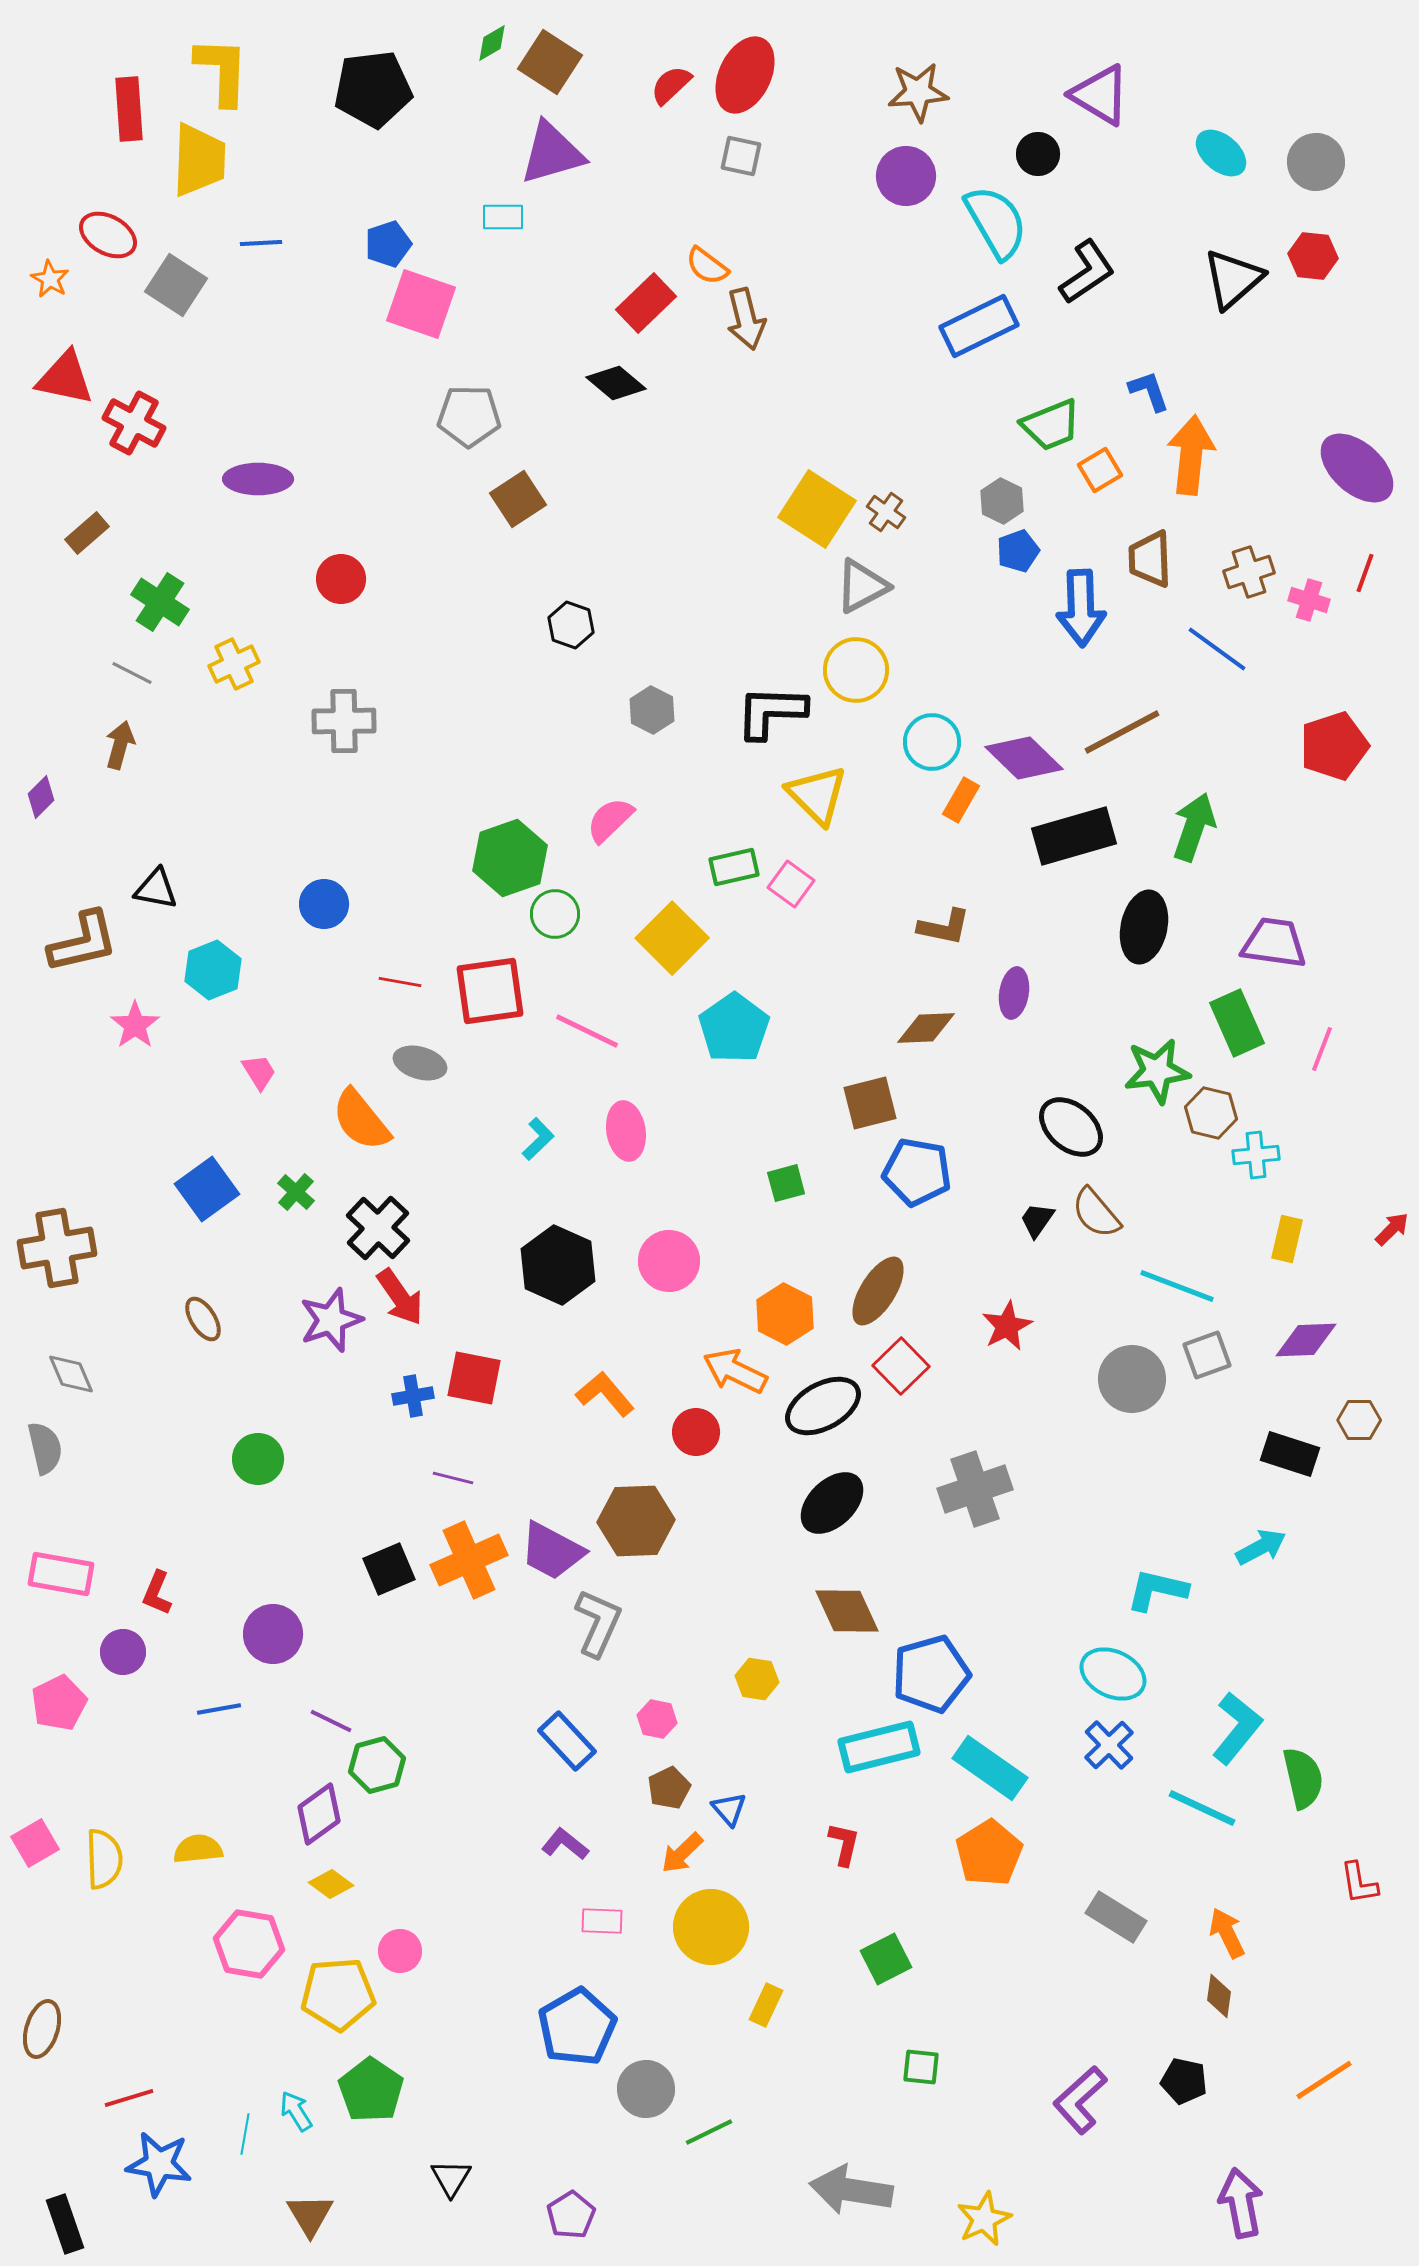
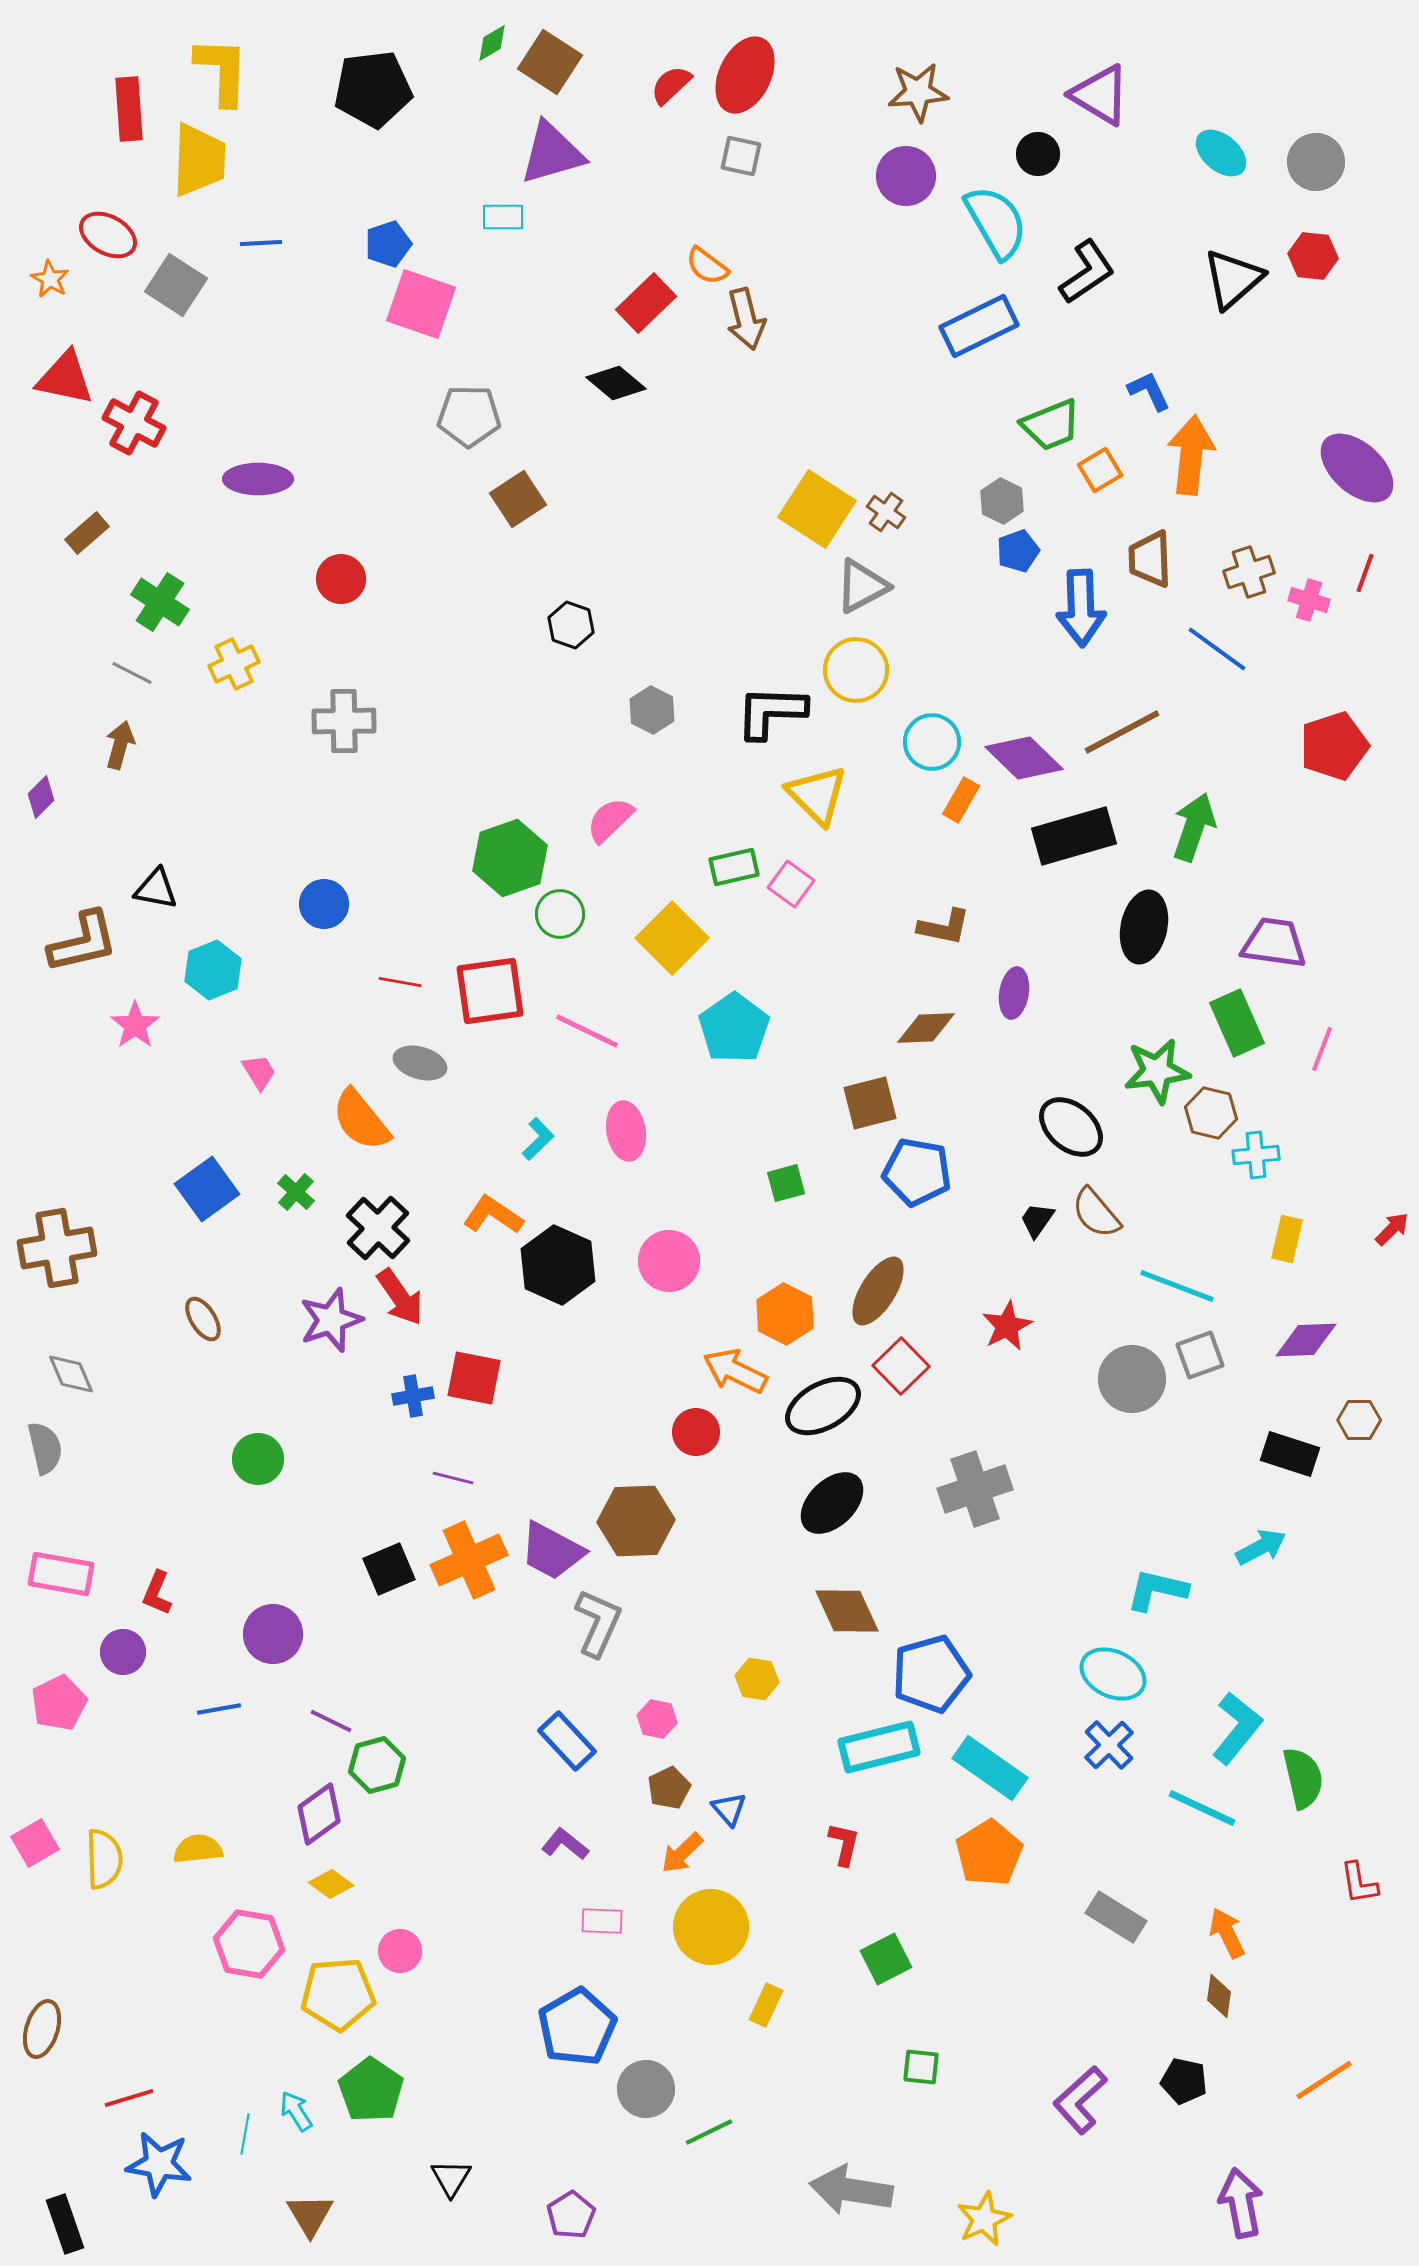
blue L-shape at (1149, 391): rotated 6 degrees counterclockwise
green circle at (555, 914): moved 5 px right
gray square at (1207, 1355): moved 7 px left
orange L-shape at (605, 1394): moved 112 px left, 179 px up; rotated 16 degrees counterclockwise
